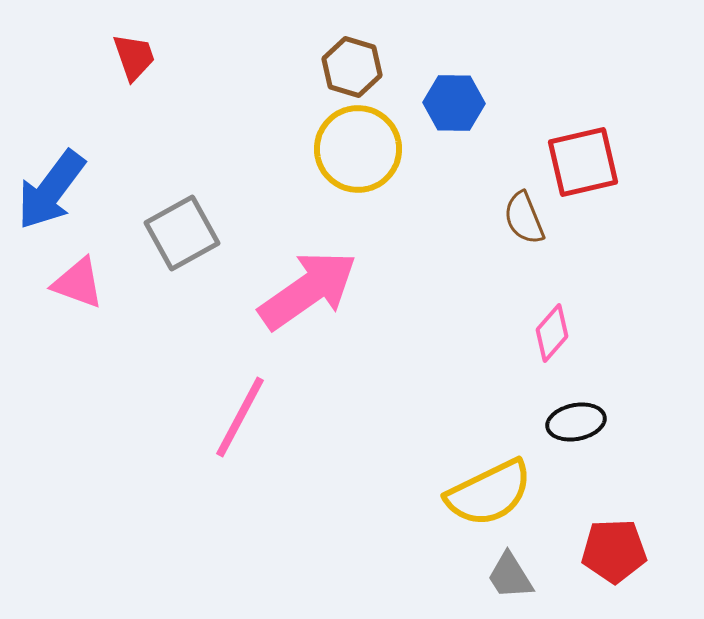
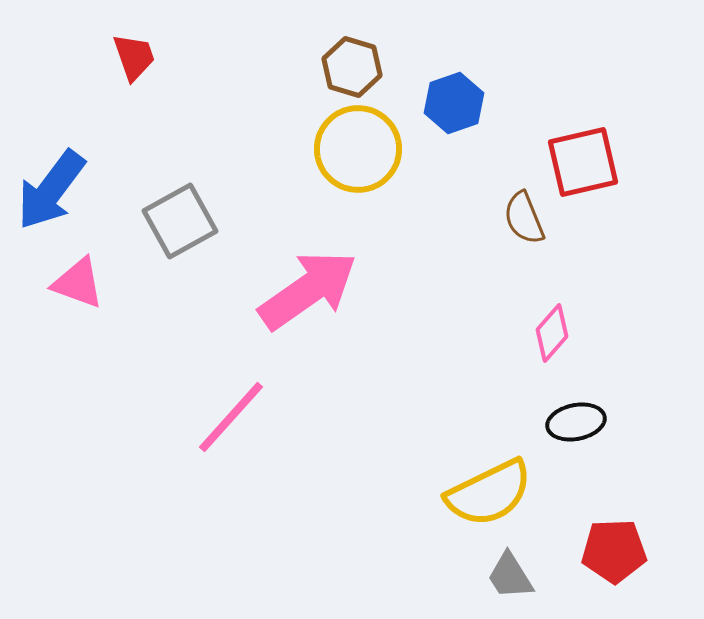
blue hexagon: rotated 20 degrees counterclockwise
gray square: moved 2 px left, 12 px up
pink line: moved 9 px left; rotated 14 degrees clockwise
